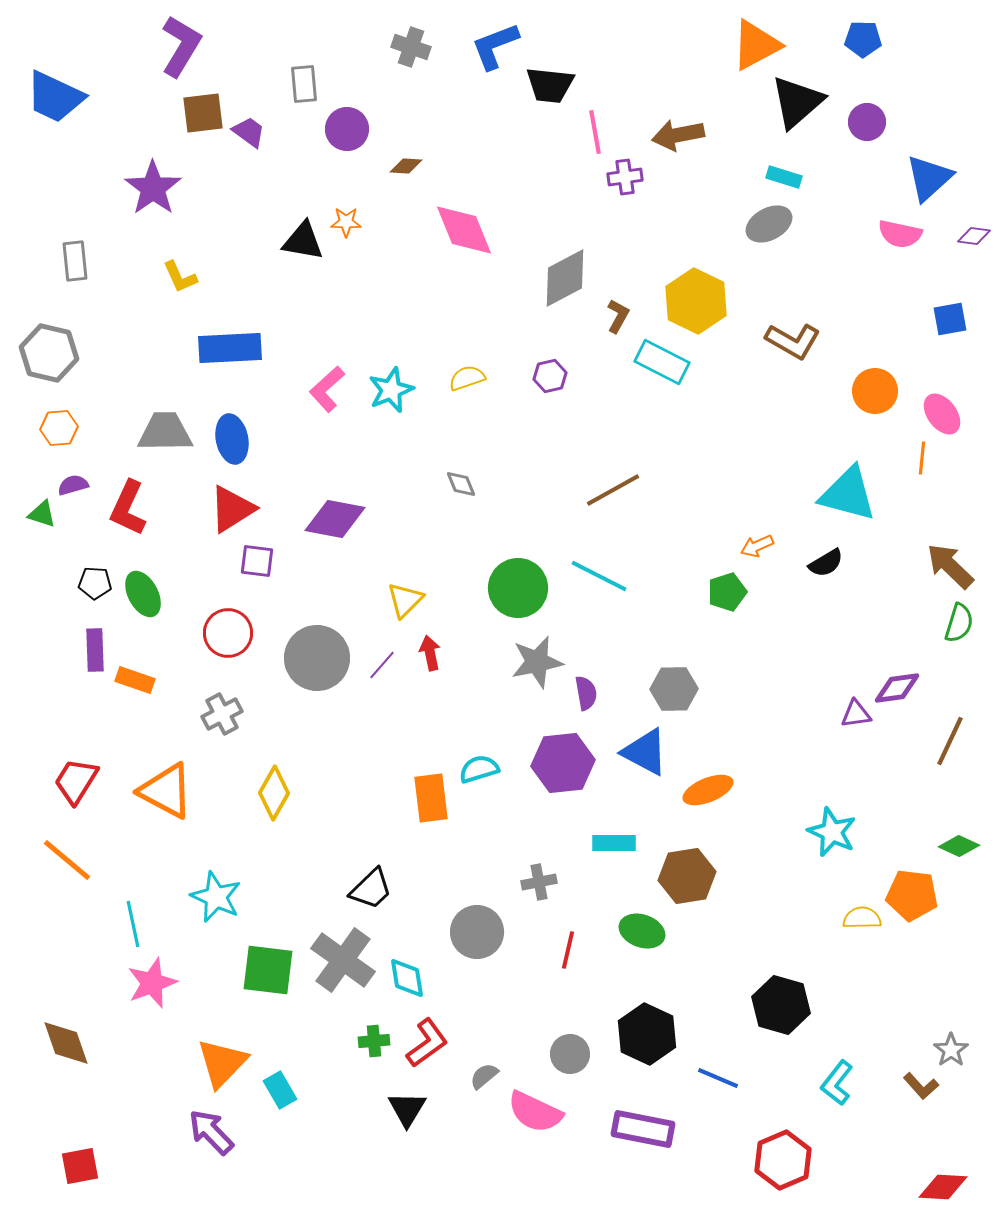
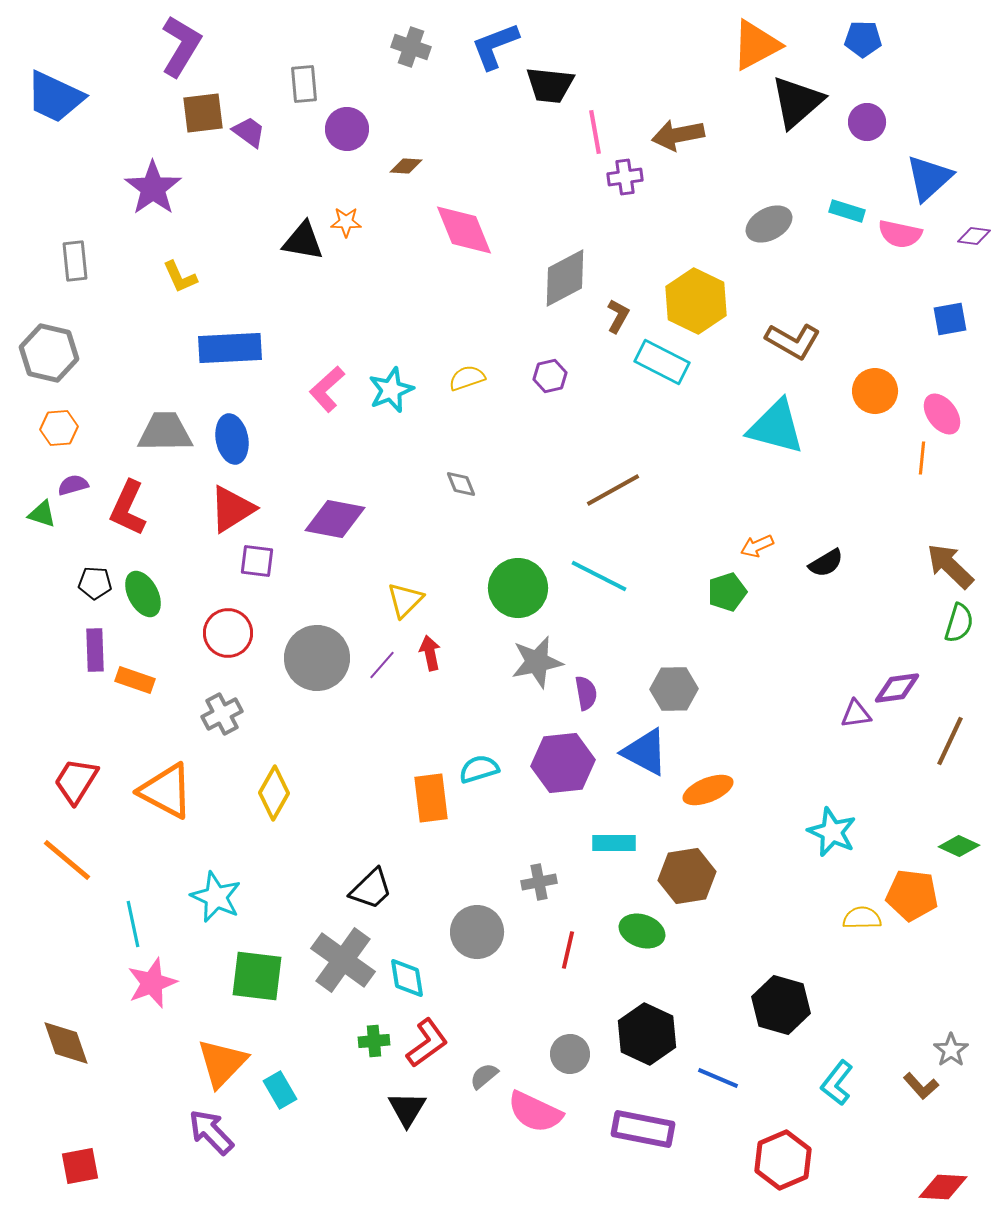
cyan rectangle at (784, 177): moved 63 px right, 34 px down
cyan triangle at (848, 494): moved 72 px left, 67 px up
green square at (268, 970): moved 11 px left, 6 px down
